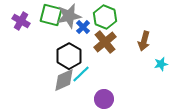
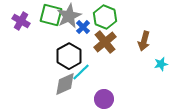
gray star: rotated 15 degrees counterclockwise
cyan line: moved 2 px up
gray diamond: moved 1 px right, 4 px down
